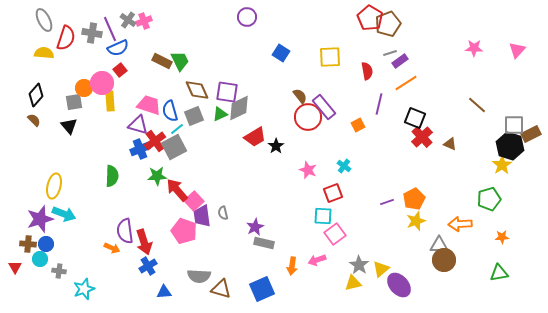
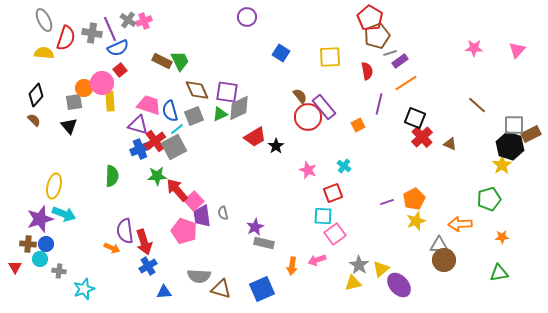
brown pentagon at (388, 24): moved 11 px left, 12 px down
